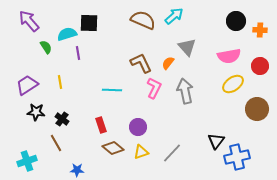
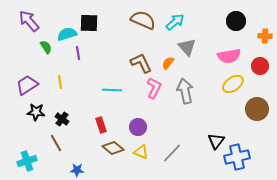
cyan arrow: moved 1 px right, 6 px down
orange cross: moved 5 px right, 6 px down
yellow triangle: rotated 42 degrees clockwise
